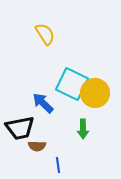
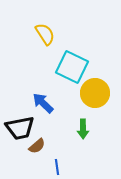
cyan square: moved 17 px up
brown semicircle: rotated 42 degrees counterclockwise
blue line: moved 1 px left, 2 px down
